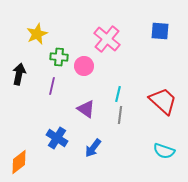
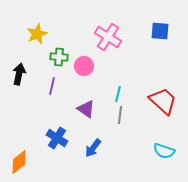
pink cross: moved 1 px right, 2 px up; rotated 8 degrees counterclockwise
